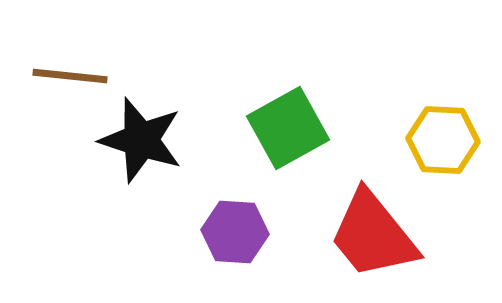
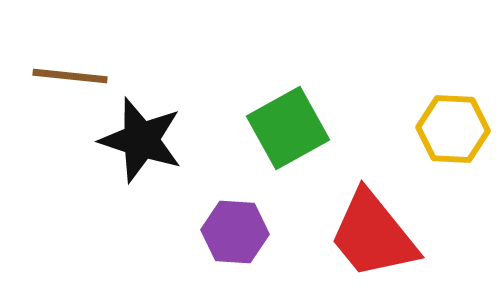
yellow hexagon: moved 10 px right, 11 px up
